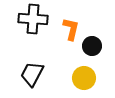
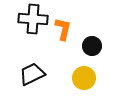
orange L-shape: moved 8 px left
black trapezoid: rotated 36 degrees clockwise
